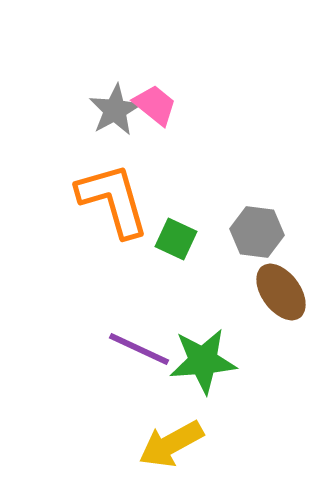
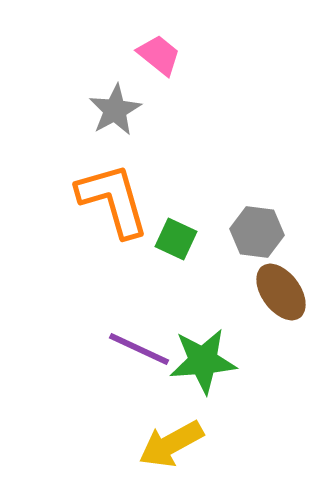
pink trapezoid: moved 4 px right, 50 px up
